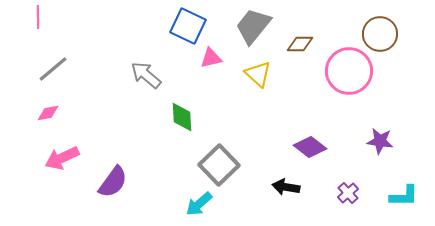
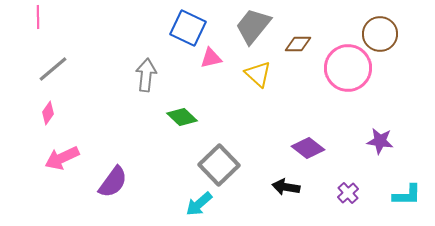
blue square: moved 2 px down
brown diamond: moved 2 px left
pink circle: moved 1 px left, 3 px up
gray arrow: rotated 56 degrees clockwise
pink diamond: rotated 45 degrees counterclockwise
green diamond: rotated 44 degrees counterclockwise
purple diamond: moved 2 px left, 1 px down
cyan L-shape: moved 3 px right, 1 px up
